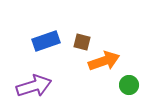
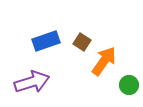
brown square: rotated 18 degrees clockwise
orange arrow: rotated 36 degrees counterclockwise
purple arrow: moved 2 px left, 4 px up
